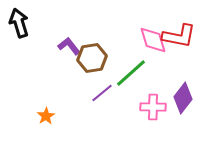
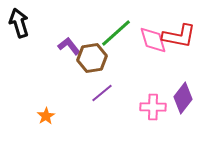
green line: moved 15 px left, 40 px up
